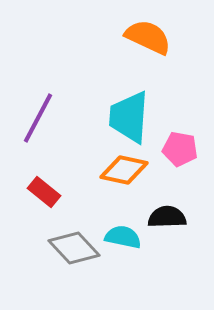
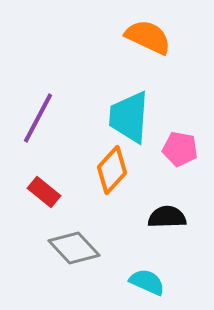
orange diamond: moved 12 px left; rotated 60 degrees counterclockwise
cyan semicircle: moved 24 px right, 45 px down; rotated 12 degrees clockwise
